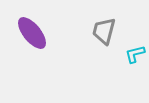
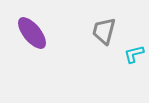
cyan L-shape: moved 1 px left
